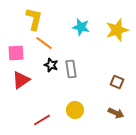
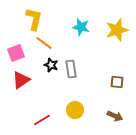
pink square: rotated 18 degrees counterclockwise
brown square: rotated 16 degrees counterclockwise
brown arrow: moved 1 px left, 3 px down
